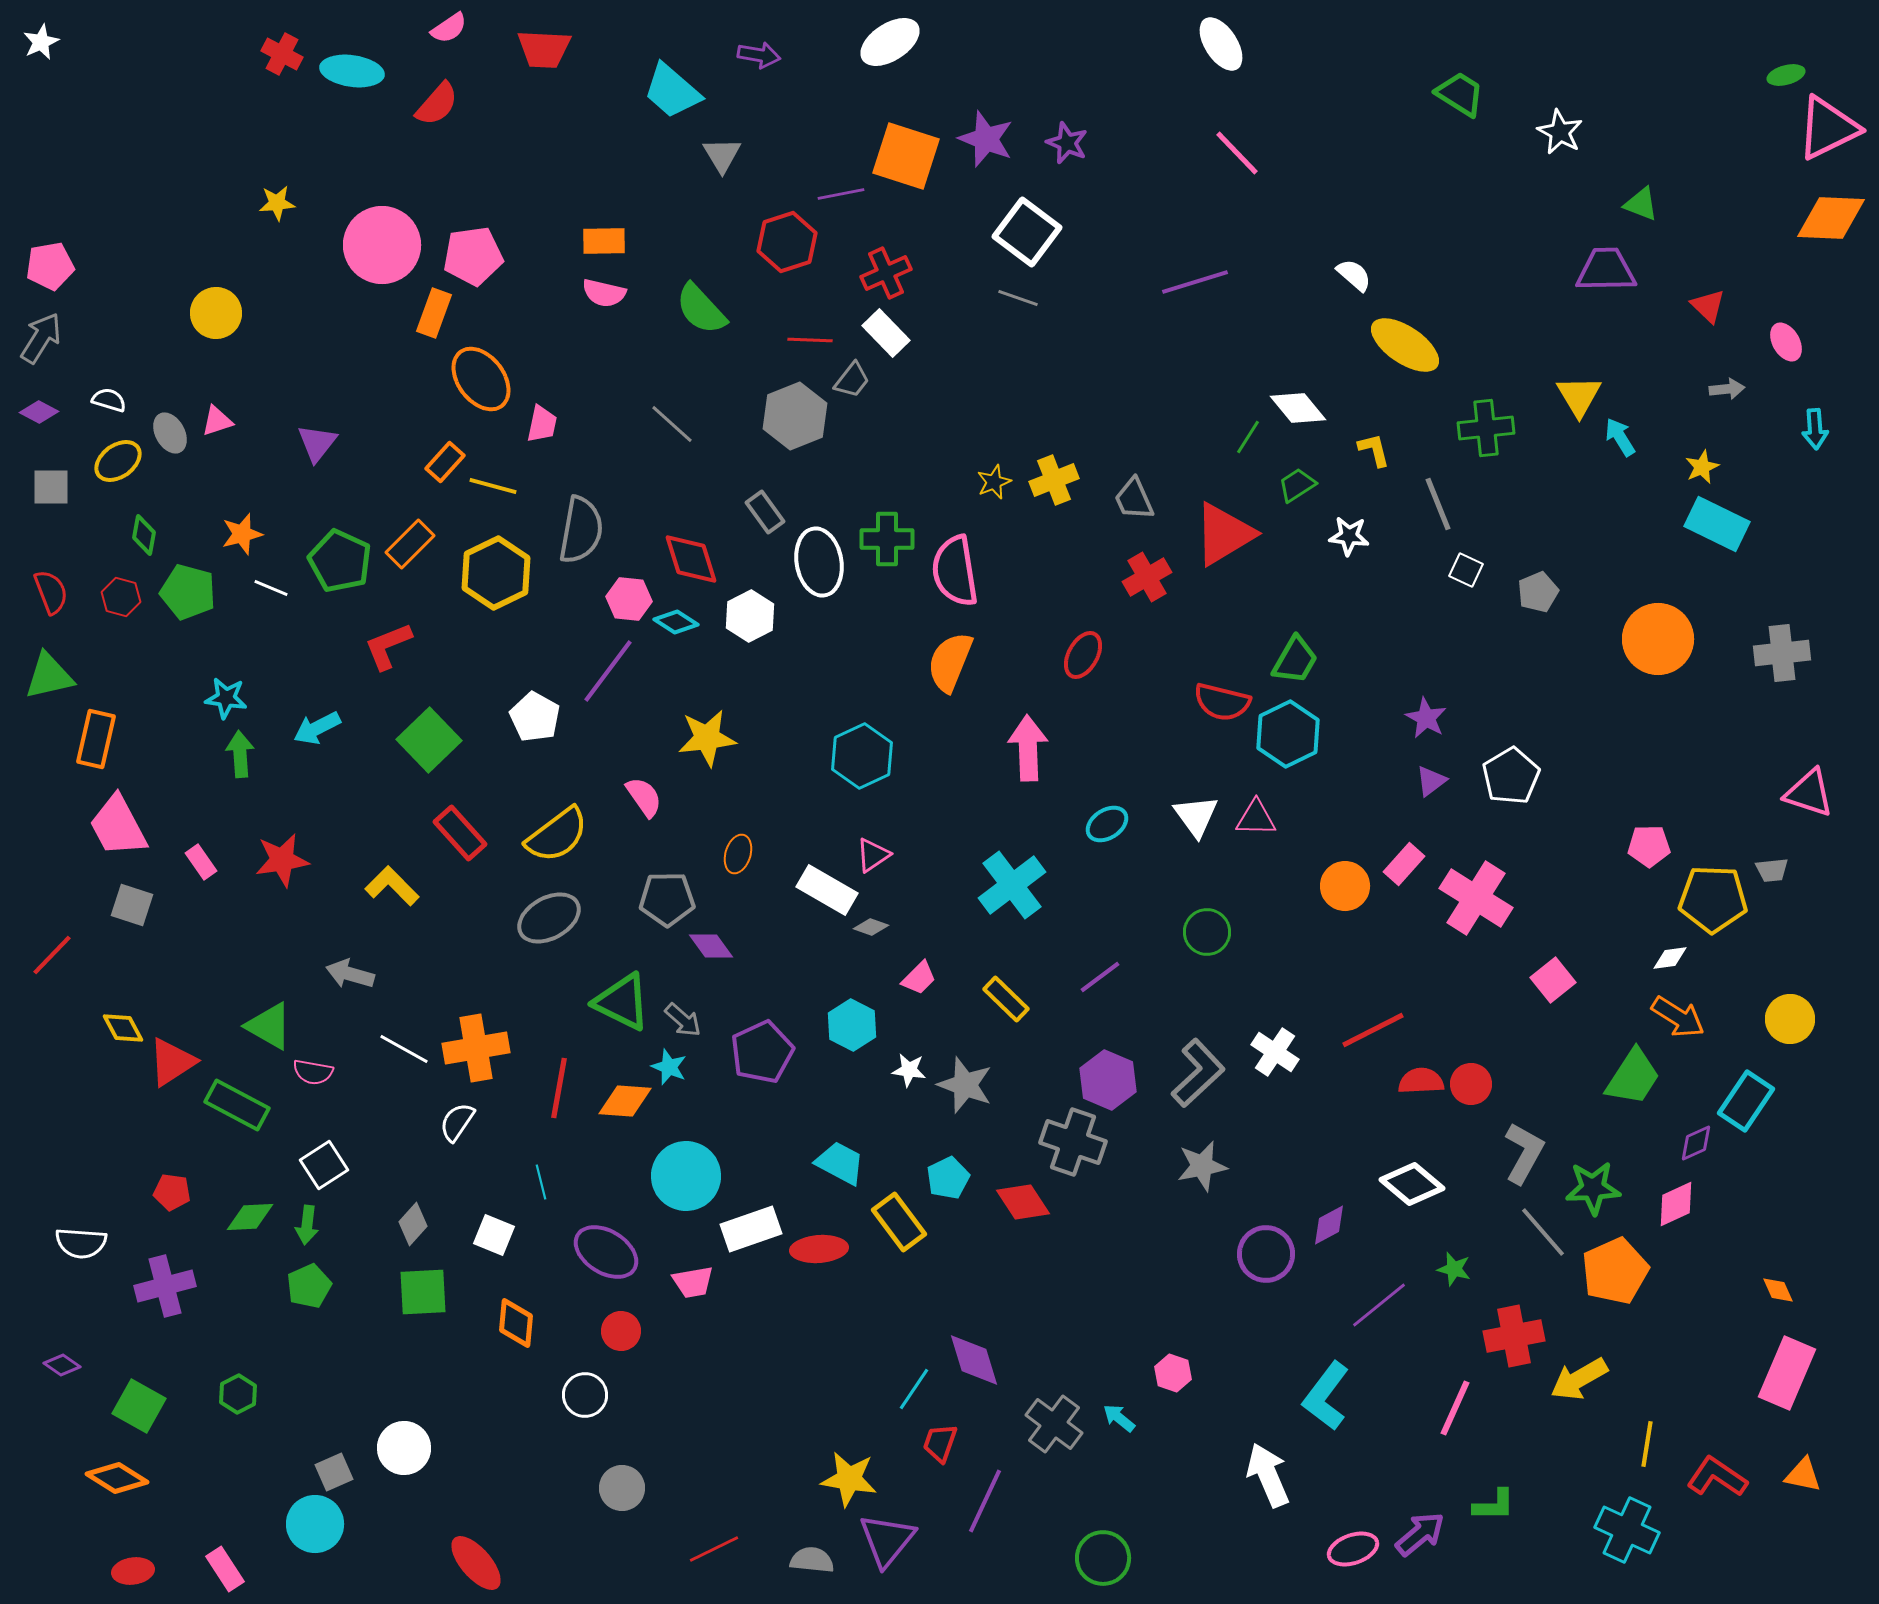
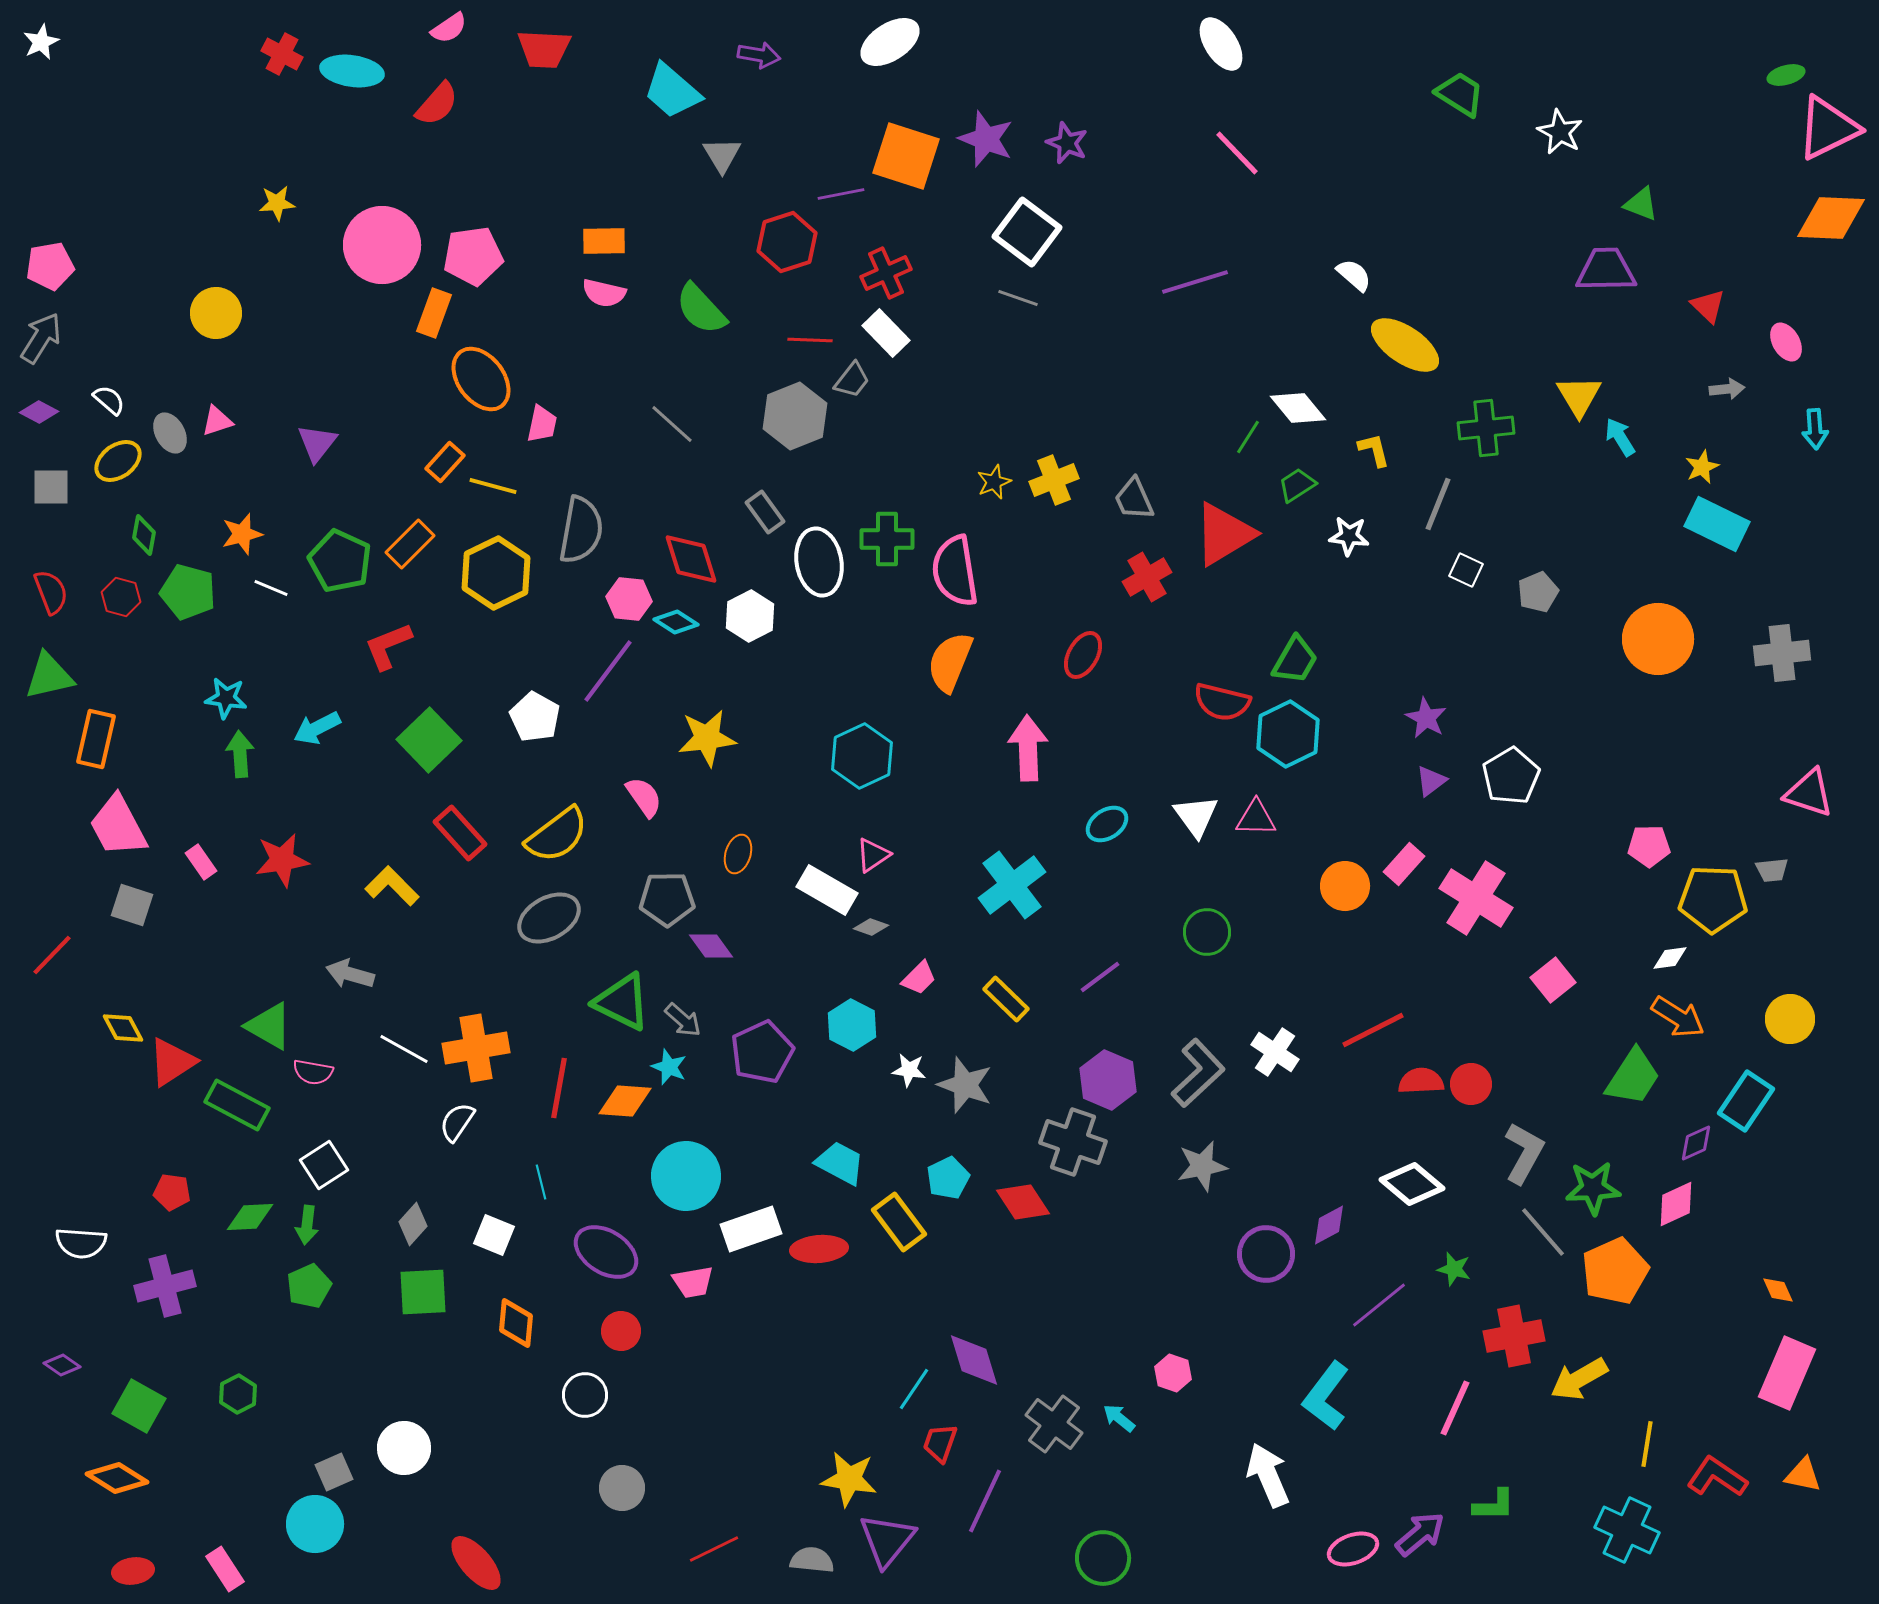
white semicircle at (109, 400): rotated 24 degrees clockwise
gray line at (1438, 504): rotated 44 degrees clockwise
